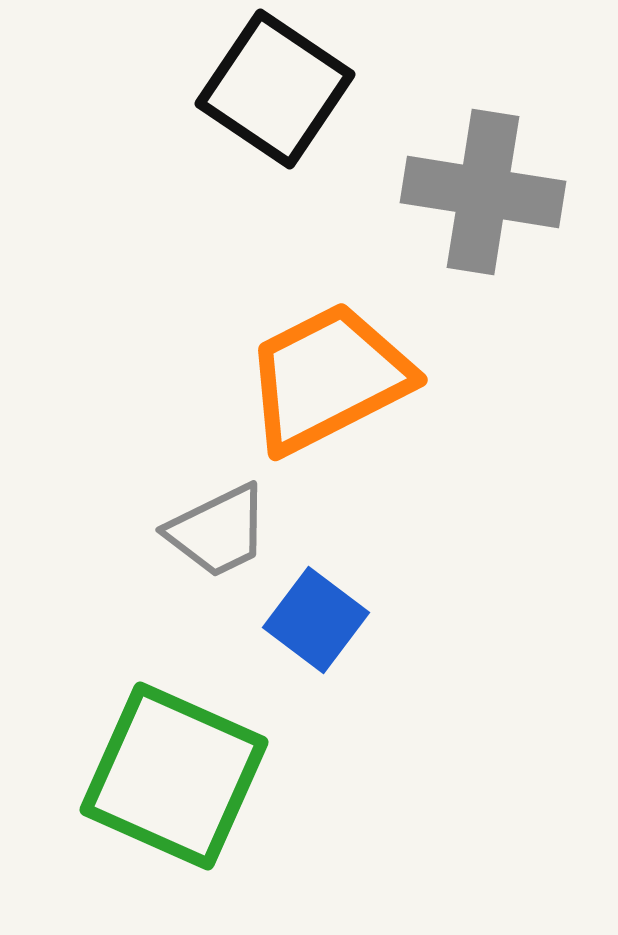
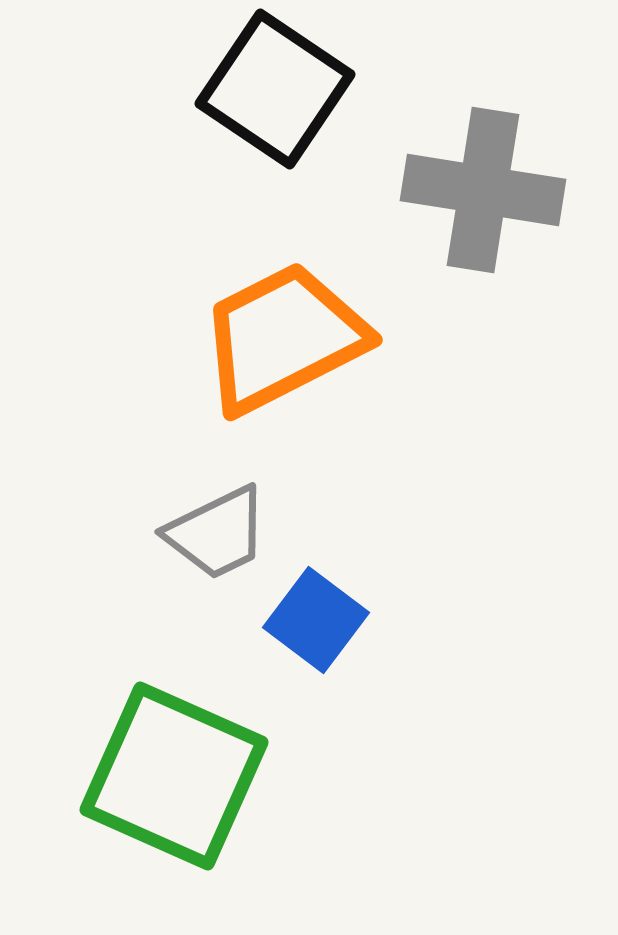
gray cross: moved 2 px up
orange trapezoid: moved 45 px left, 40 px up
gray trapezoid: moved 1 px left, 2 px down
